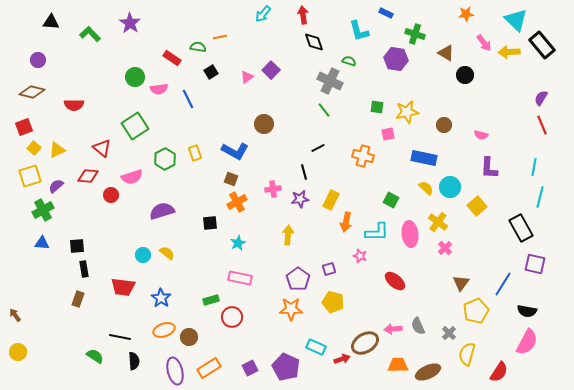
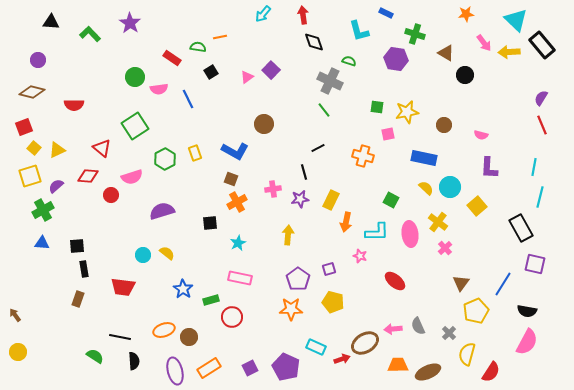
blue star at (161, 298): moved 22 px right, 9 px up
red semicircle at (499, 372): moved 8 px left
